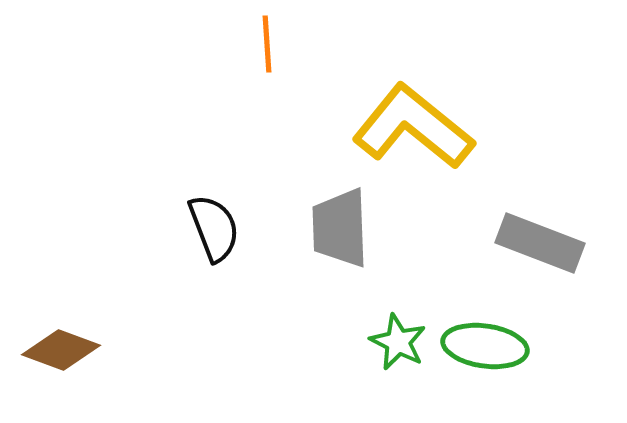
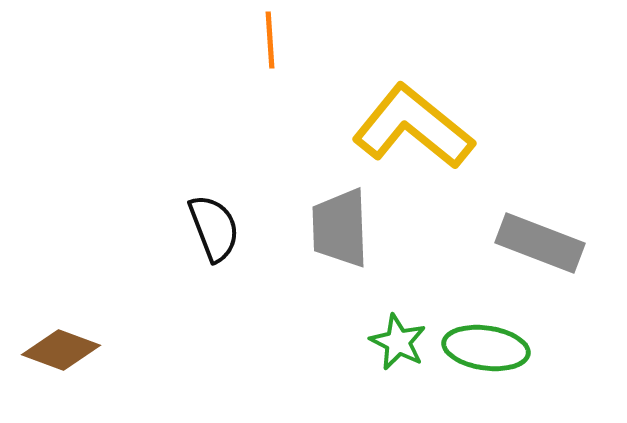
orange line: moved 3 px right, 4 px up
green ellipse: moved 1 px right, 2 px down
